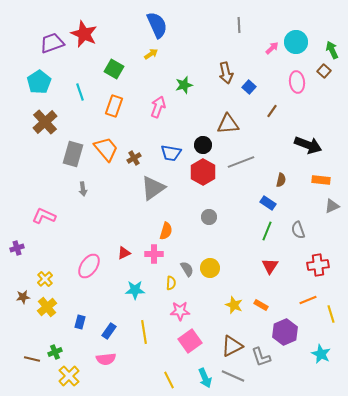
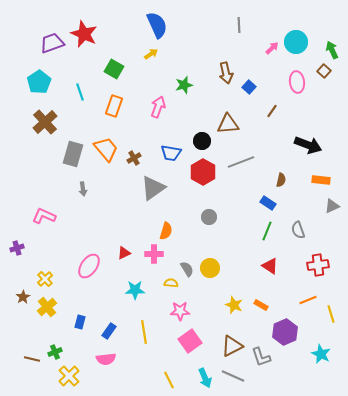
black circle at (203, 145): moved 1 px left, 4 px up
red triangle at (270, 266): rotated 30 degrees counterclockwise
yellow semicircle at (171, 283): rotated 88 degrees counterclockwise
brown star at (23, 297): rotated 24 degrees counterclockwise
